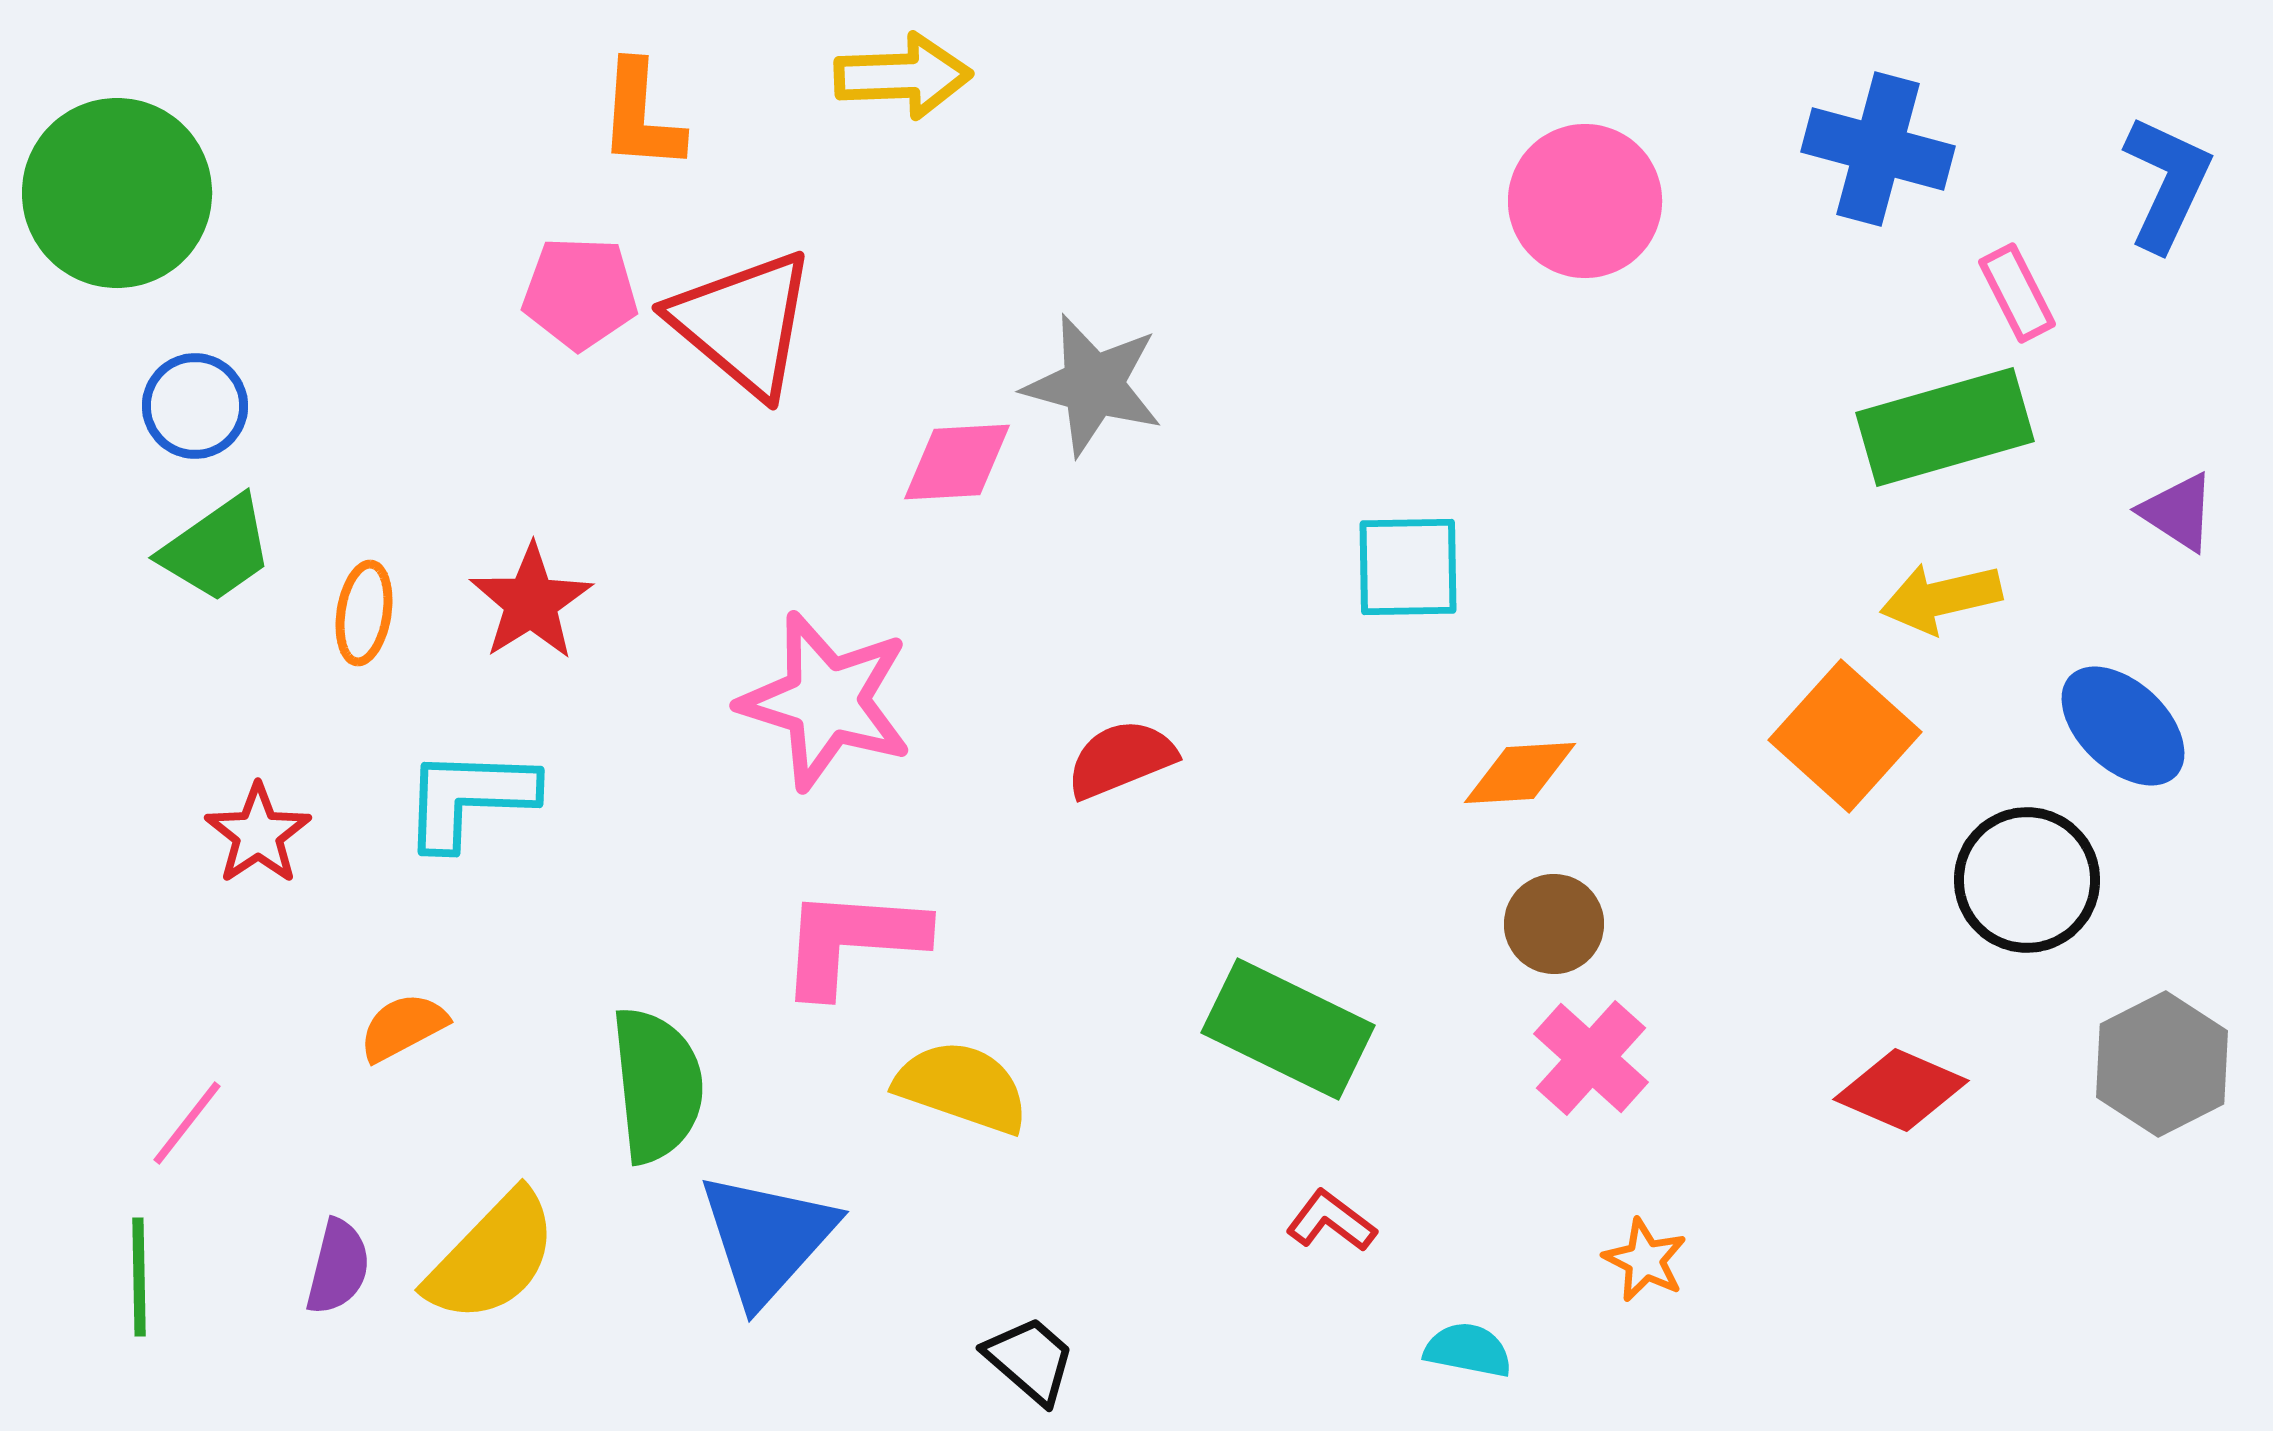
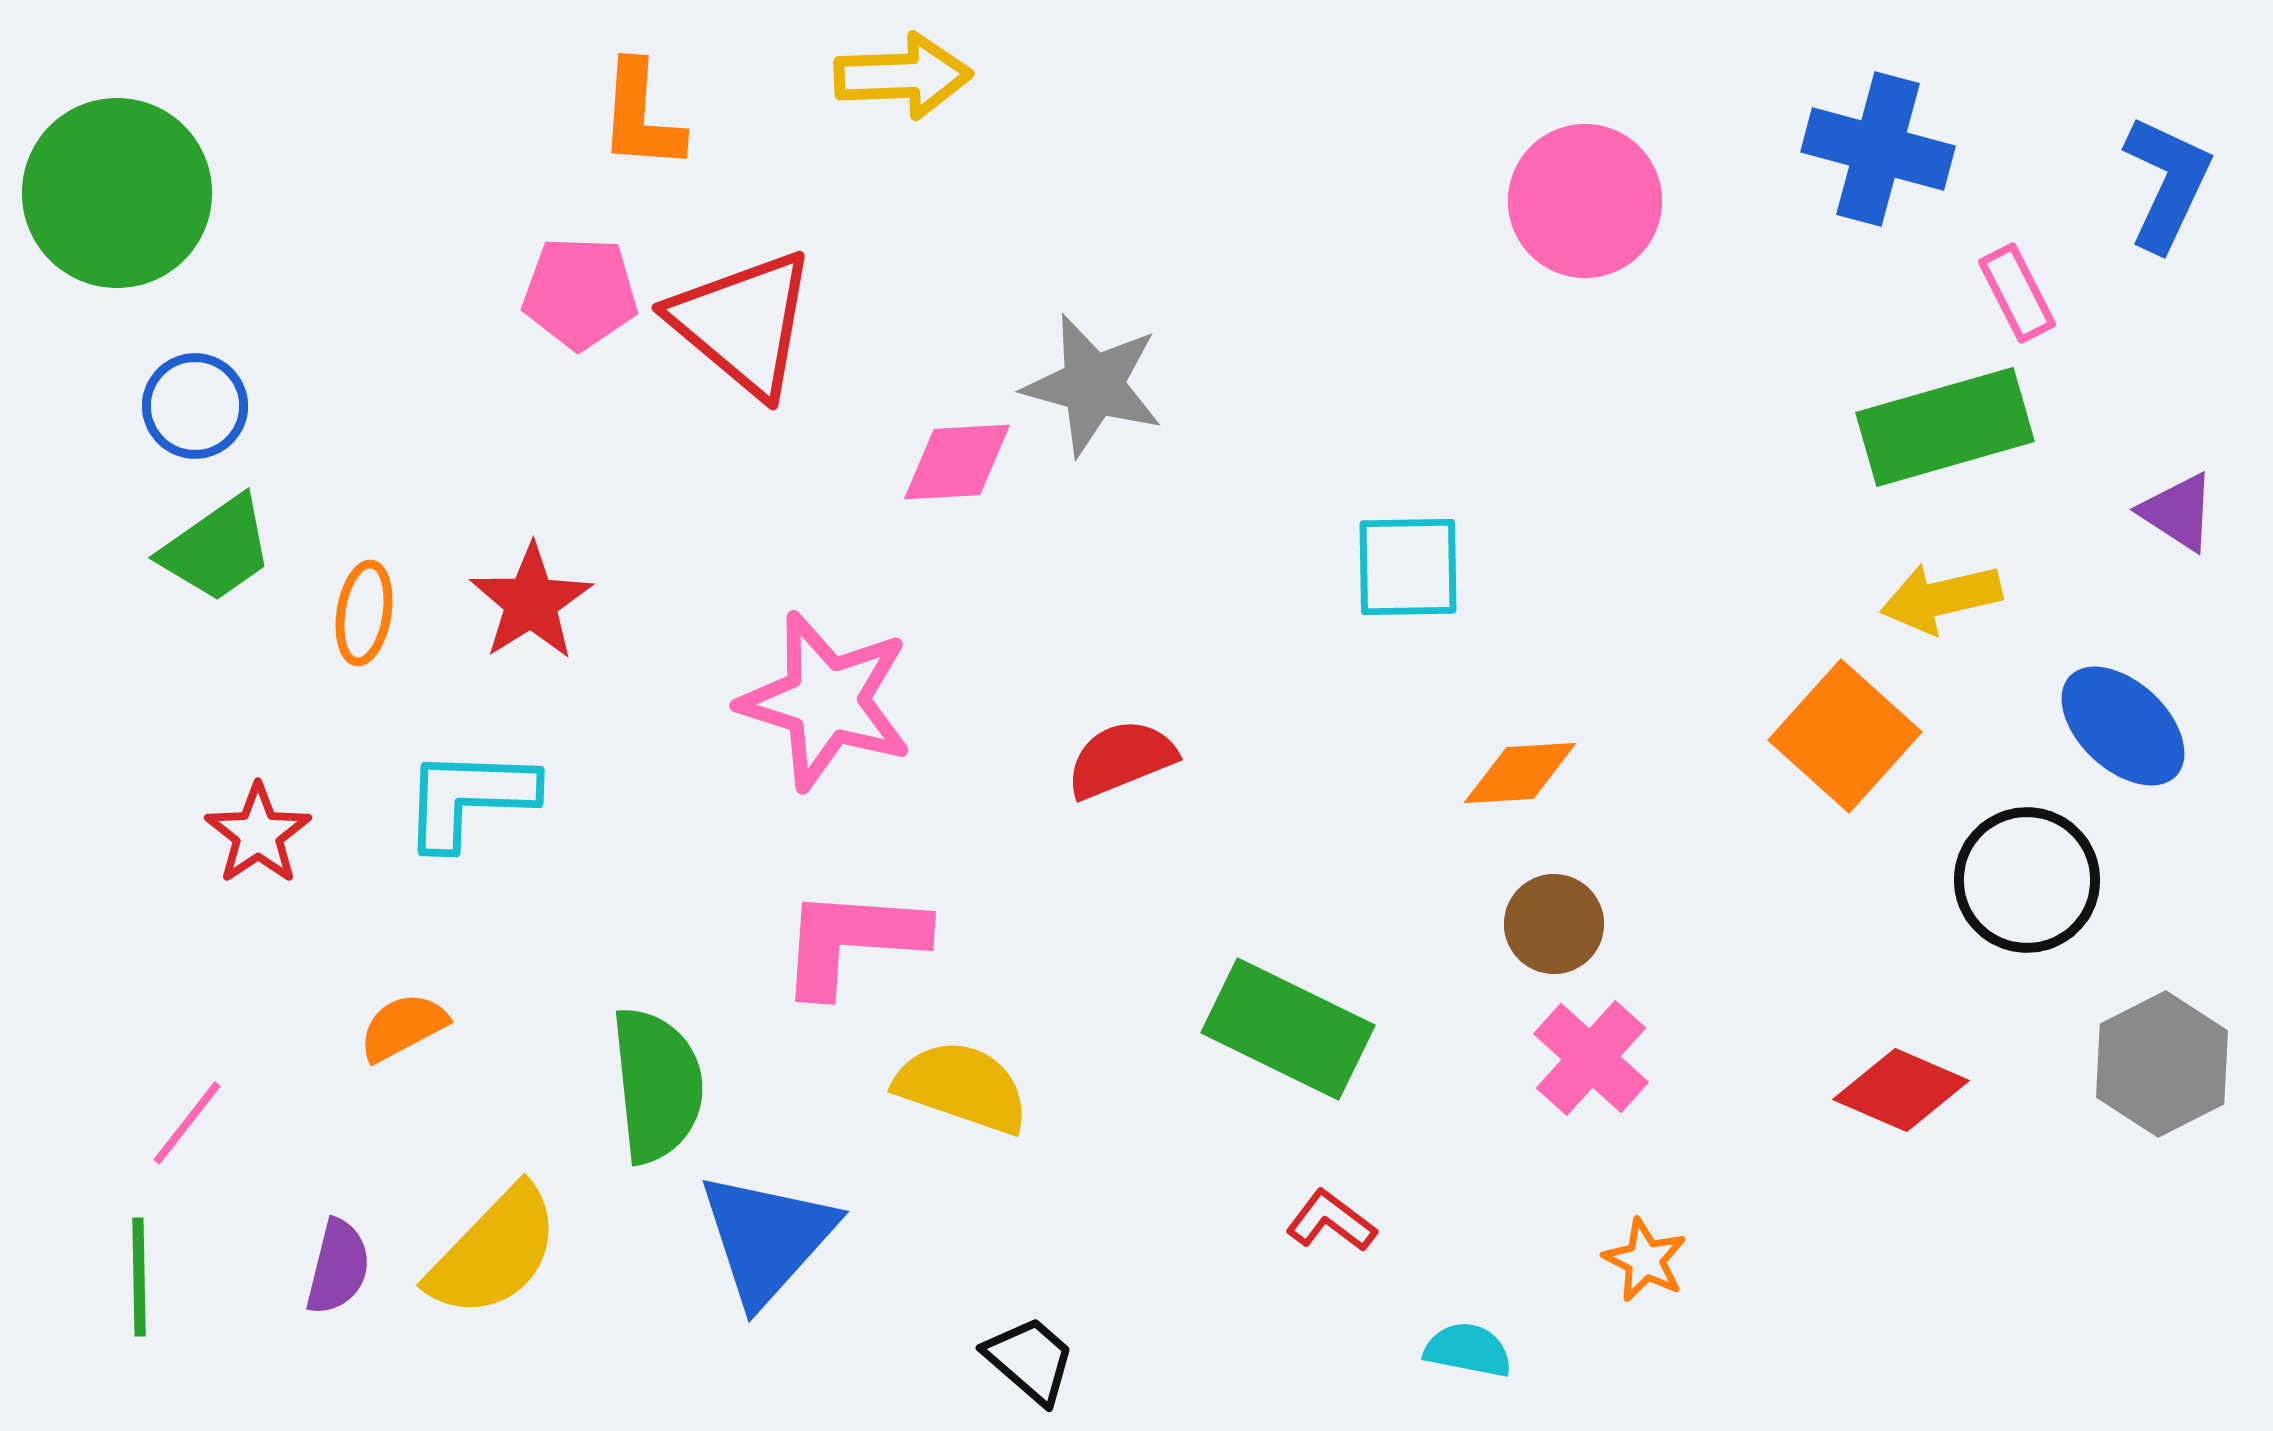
yellow semicircle at (492, 1257): moved 2 px right, 5 px up
